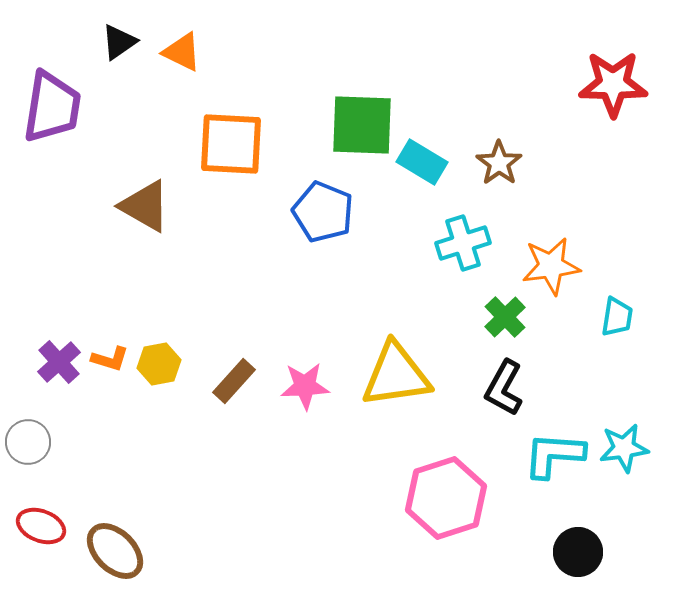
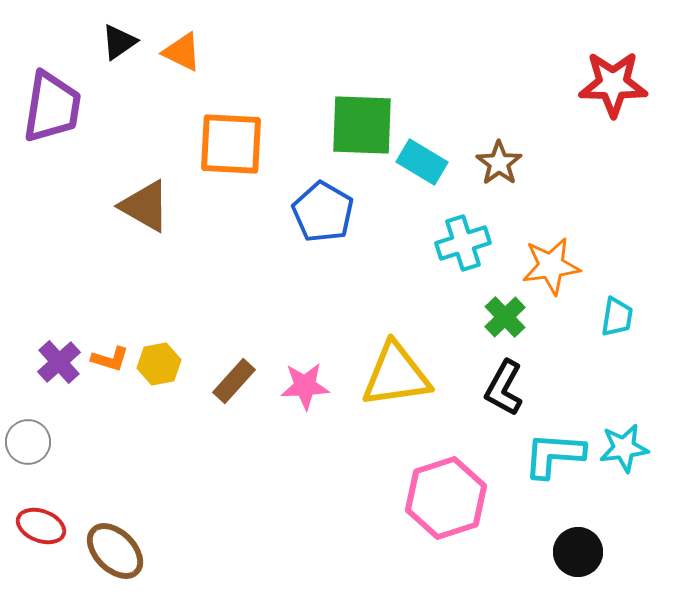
blue pentagon: rotated 8 degrees clockwise
